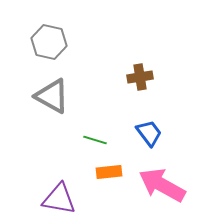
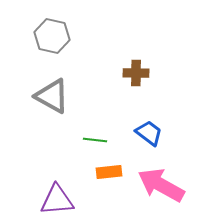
gray hexagon: moved 3 px right, 6 px up
brown cross: moved 4 px left, 4 px up; rotated 10 degrees clockwise
blue trapezoid: rotated 16 degrees counterclockwise
green line: rotated 10 degrees counterclockwise
pink arrow: moved 1 px left
purple triangle: moved 2 px left, 1 px down; rotated 15 degrees counterclockwise
